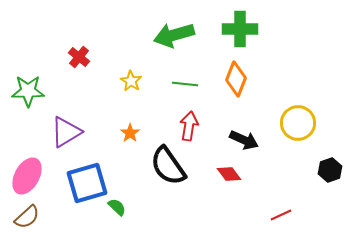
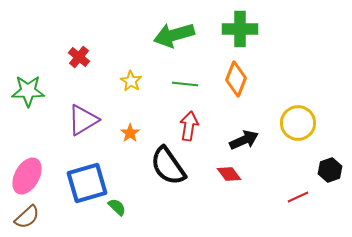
purple triangle: moved 17 px right, 12 px up
black arrow: rotated 48 degrees counterclockwise
red line: moved 17 px right, 18 px up
